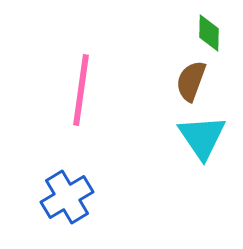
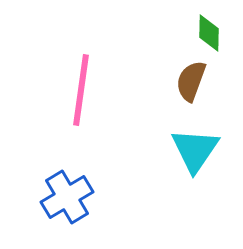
cyan triangle: moved 7 px left, 13 px down; rotated 8 degrees clockwise
